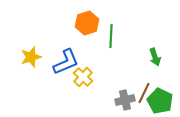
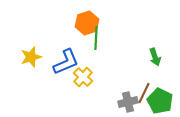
green line: moved 15 px left, 2 px down
gray cross: moved 3 px right, 2 px down
